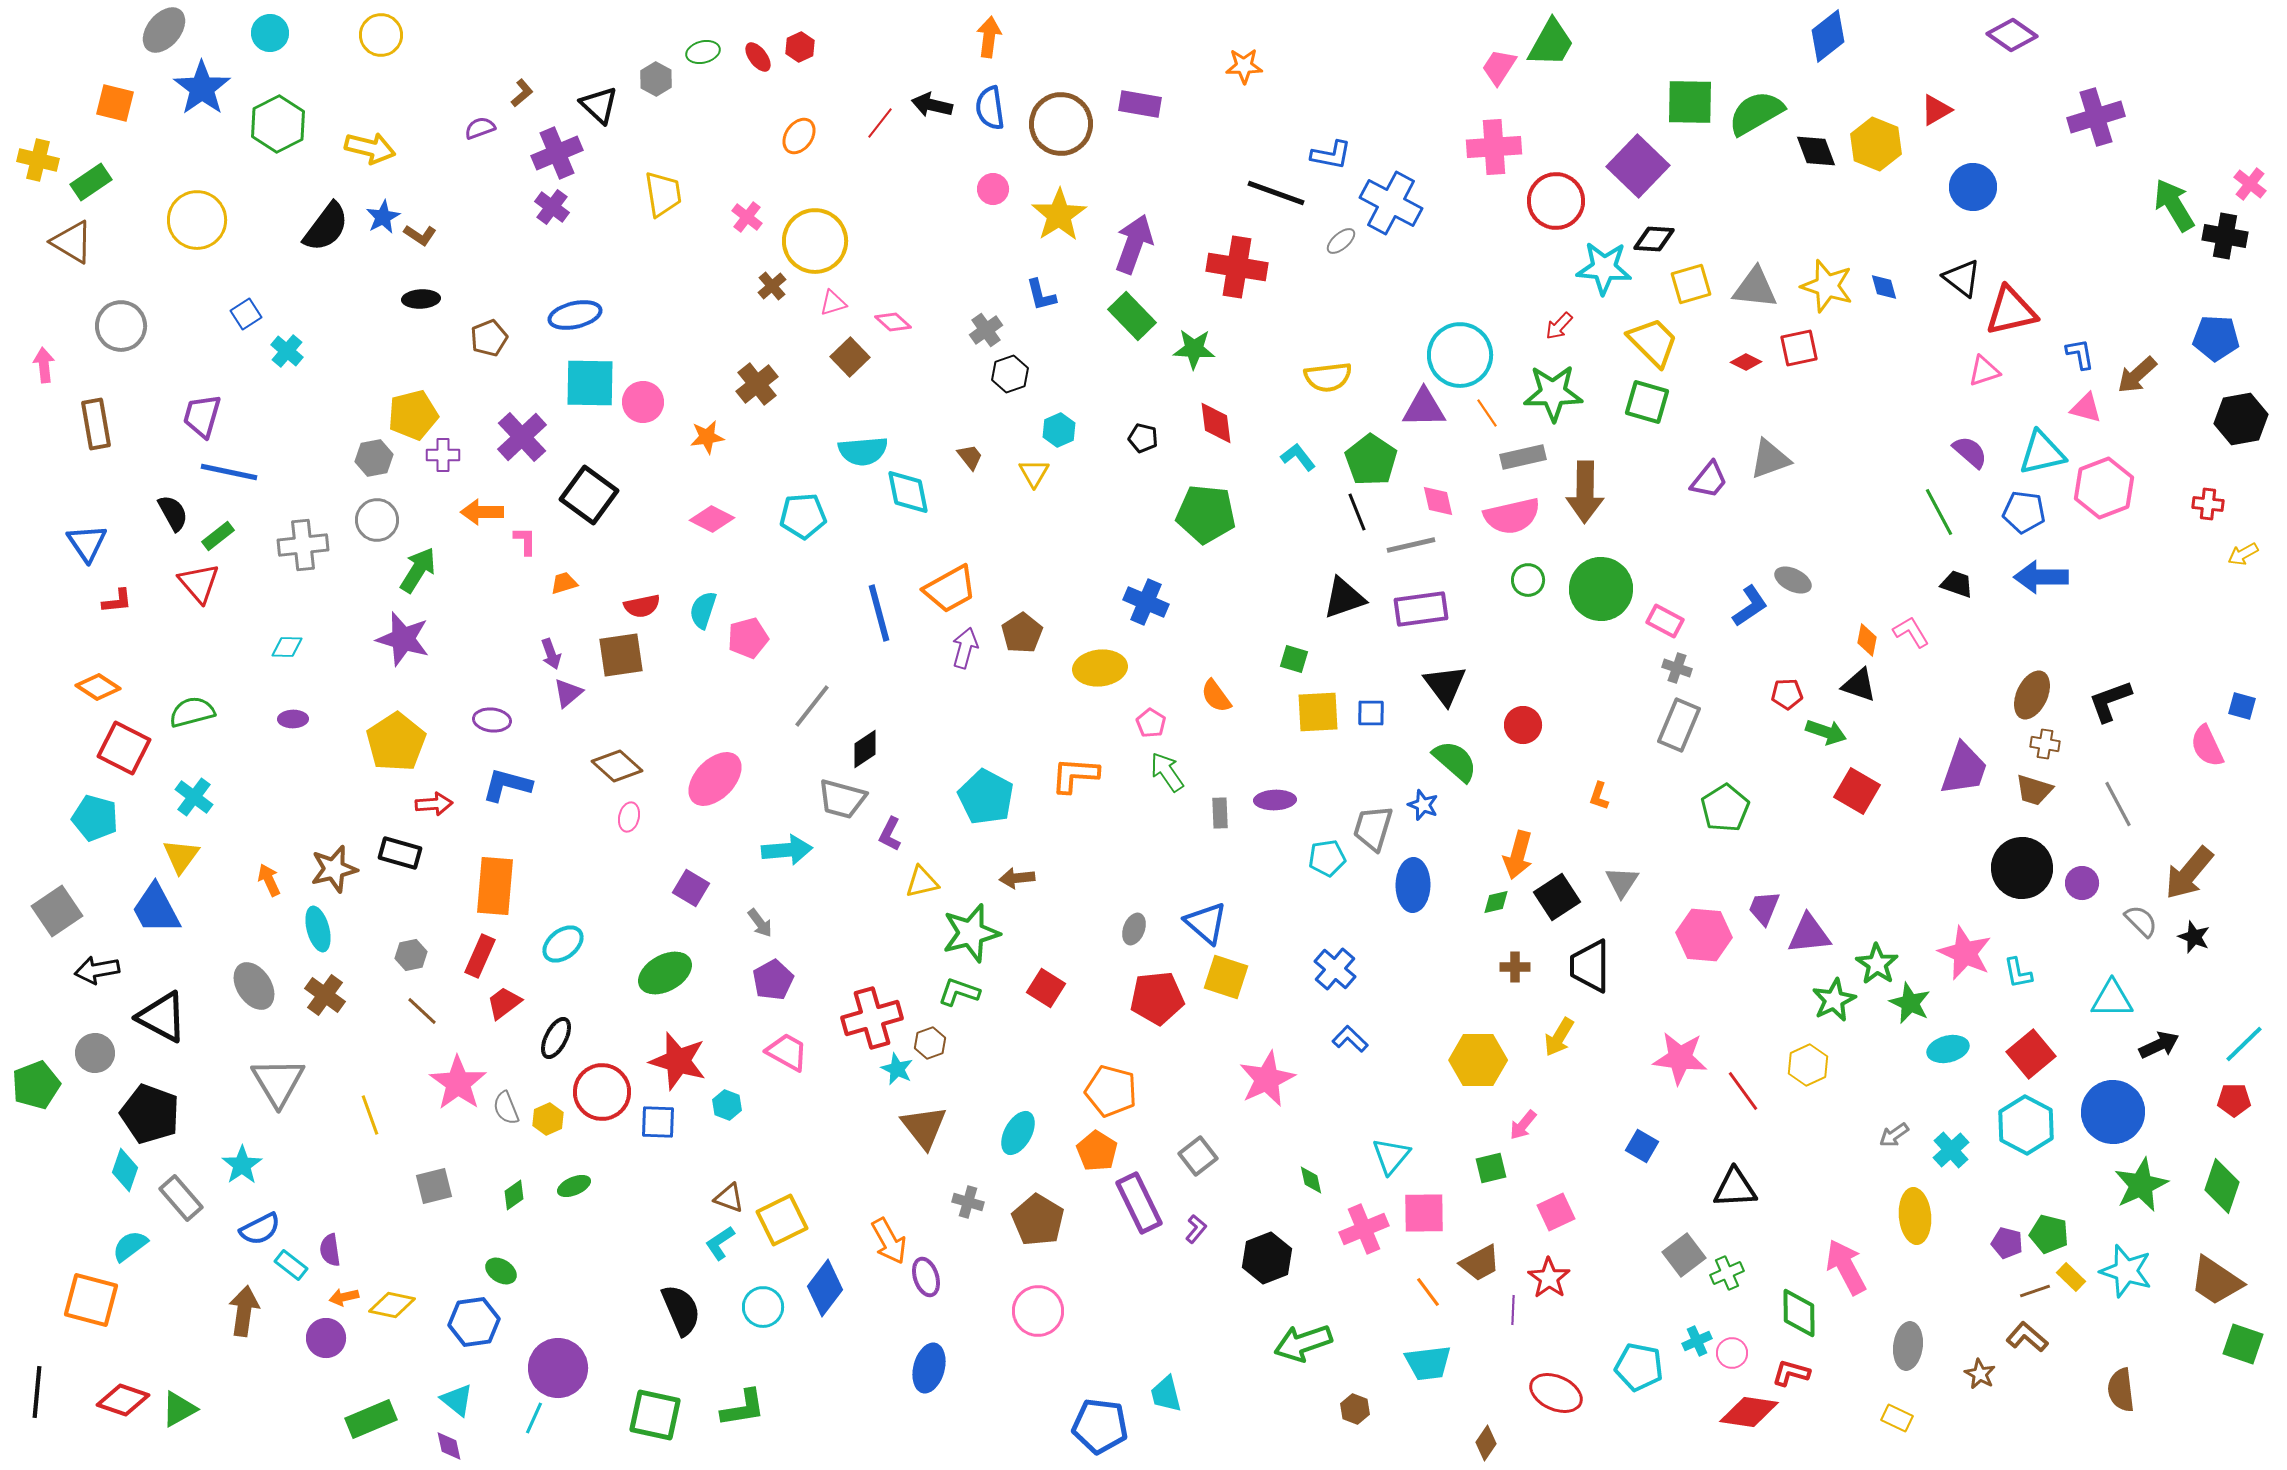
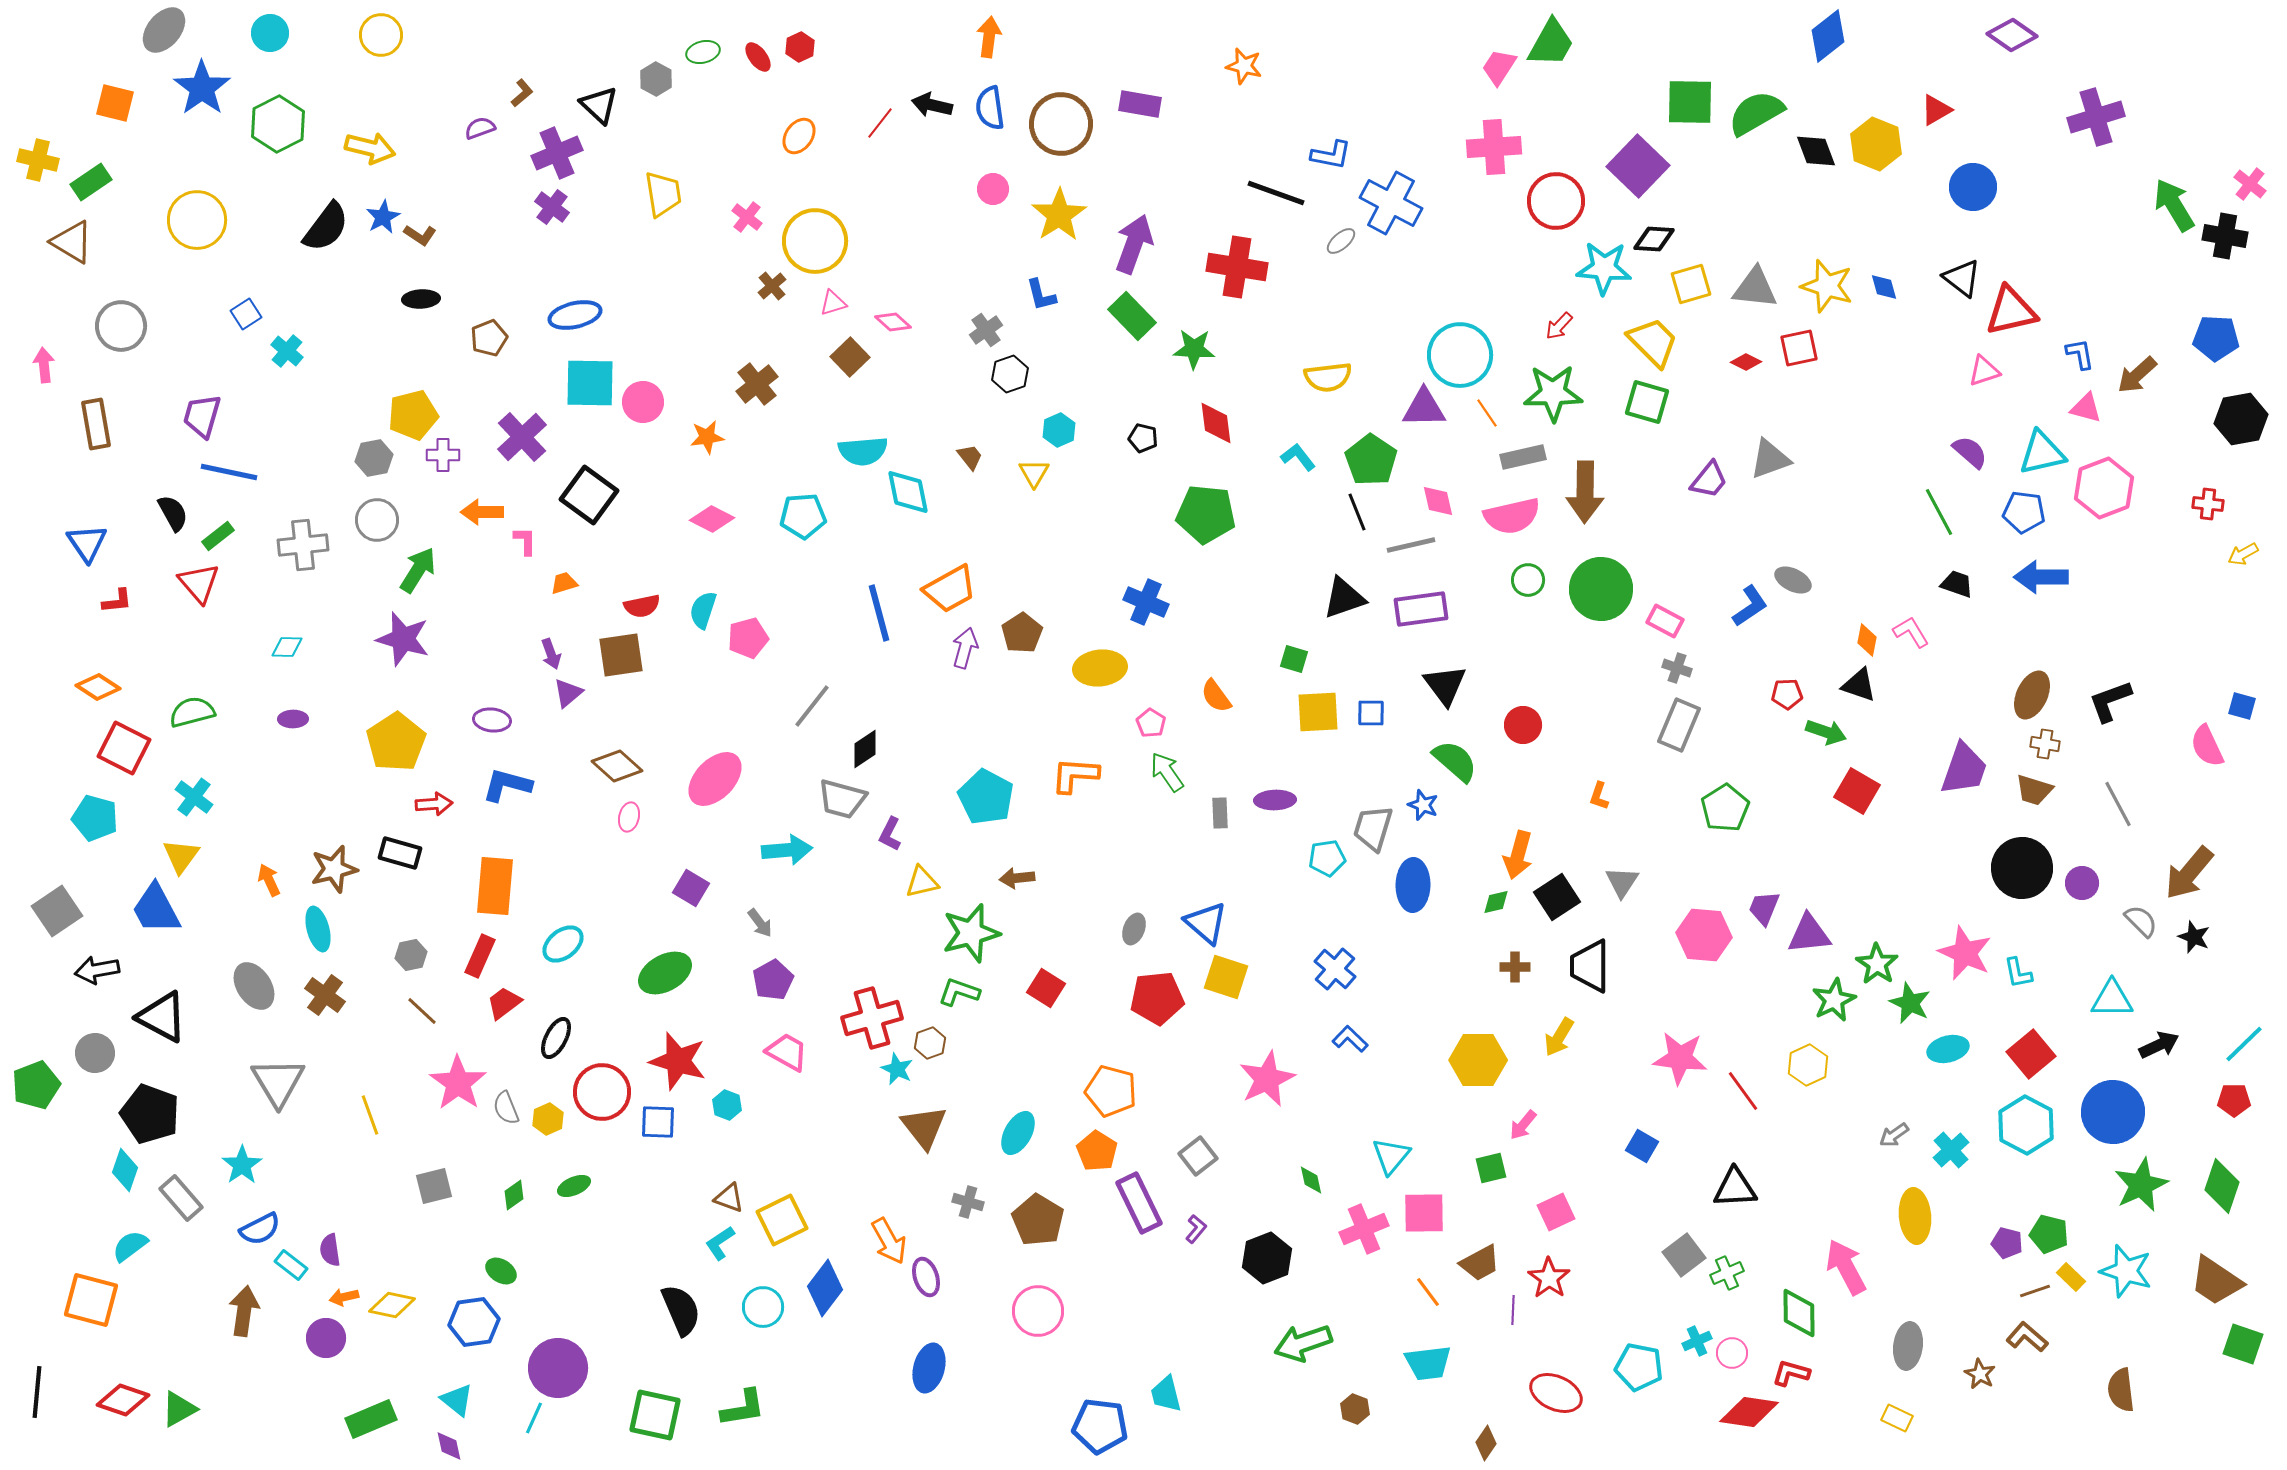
orange star at (1244, 66): rotated 15 degrees clockwise
